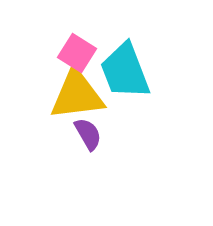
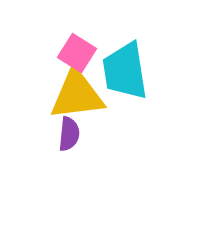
cyan trapezoid: rotated 12 degrees clockwise
purple semicircle: moved 19 px left; rotated 36 degrees clockwise
